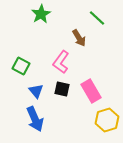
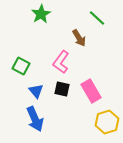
yellow hexagon: moved 2 px down
